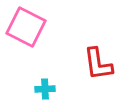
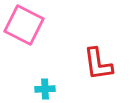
pink square: moved 2 px left, 2 px up
